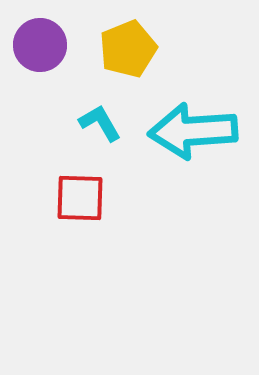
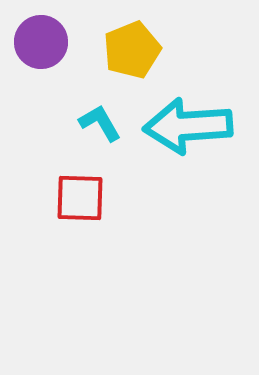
purple circle: moved 1 px right, 3 px up
yellow pentagon: moved 4 px right, 1 px down
cyan arrow: moved 5 px left, 5 px up
